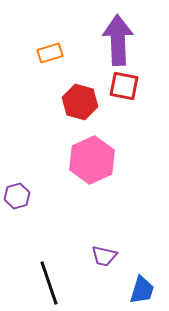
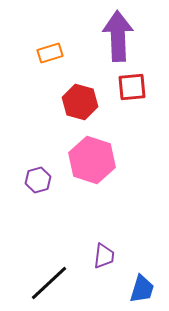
purple arrow: moved 4 px up
red square: moved 8 px right, 1 px down; rotated 16 degrees counterclockwise
pink hexagon: rotated 18 degrees counterclockwise
purple hexagon: moved 21 px right, 16 px up
purple trapezoid: rotated 96 degrees counterclockwise
black line: rotated 66 degrees clockwise
blue trapezoid: moved 1 px up
